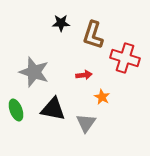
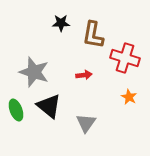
brown L-shape: rotated 8 degrees counterclockwise
orange star: moved 27 px right
black triangle: moved 4 px left, 3 px up; rotated 28 degrees clockwise
